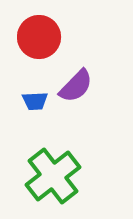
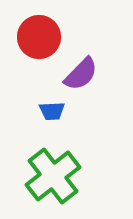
purple semicircle: moved 5 px right, 12 px up
blue trapezoid: moved 17 px right, 10 px down
